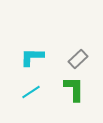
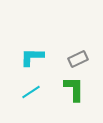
gray rectangle: rotated 18 degrees clockwise
